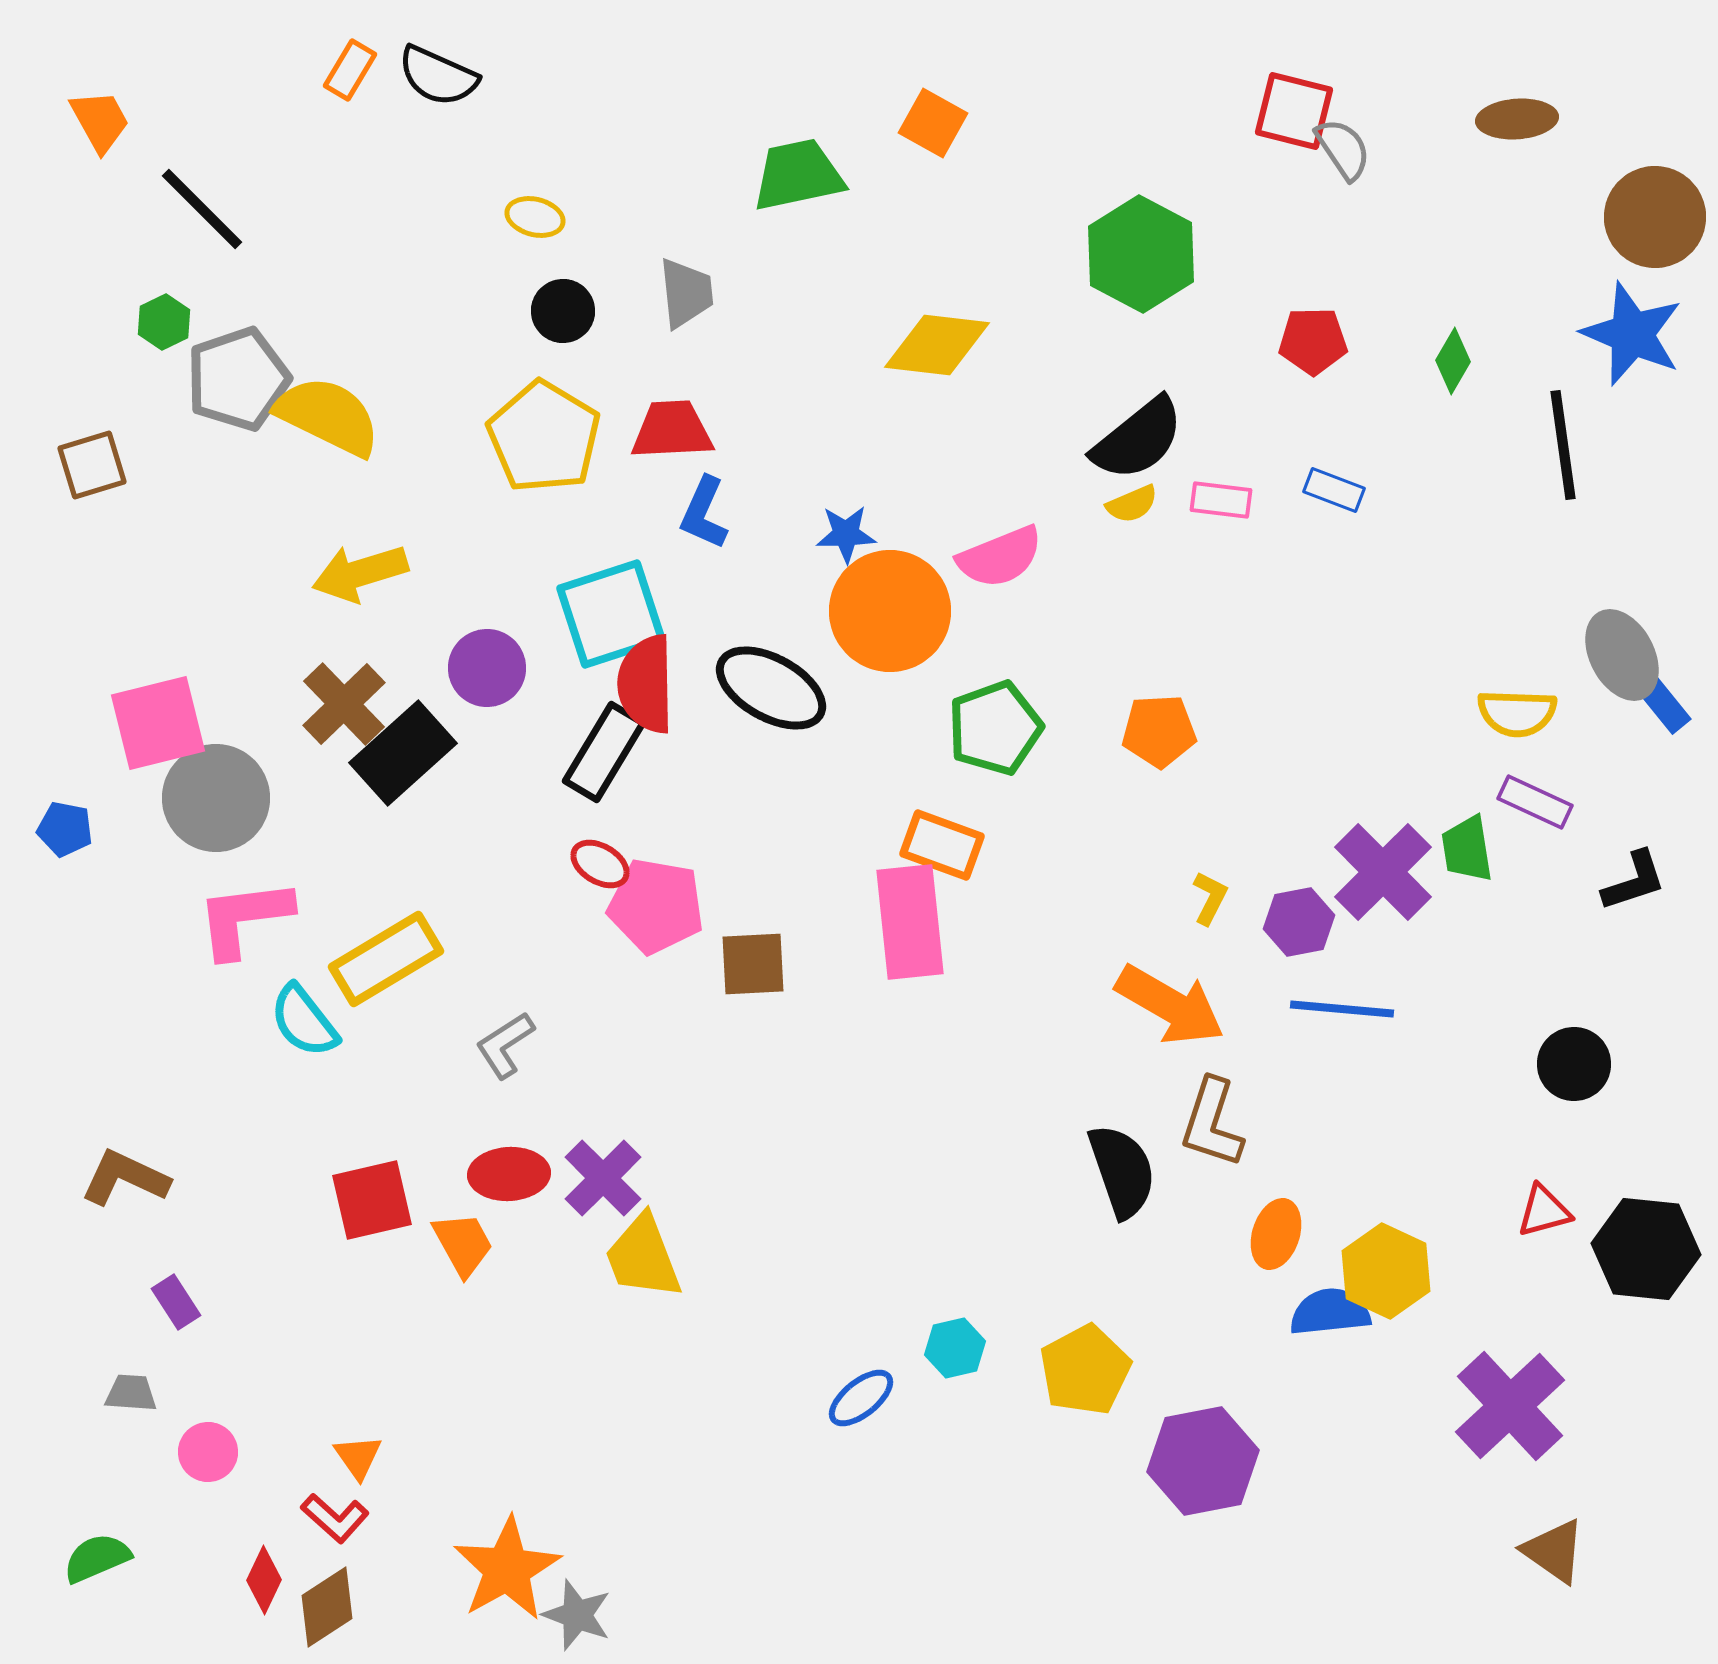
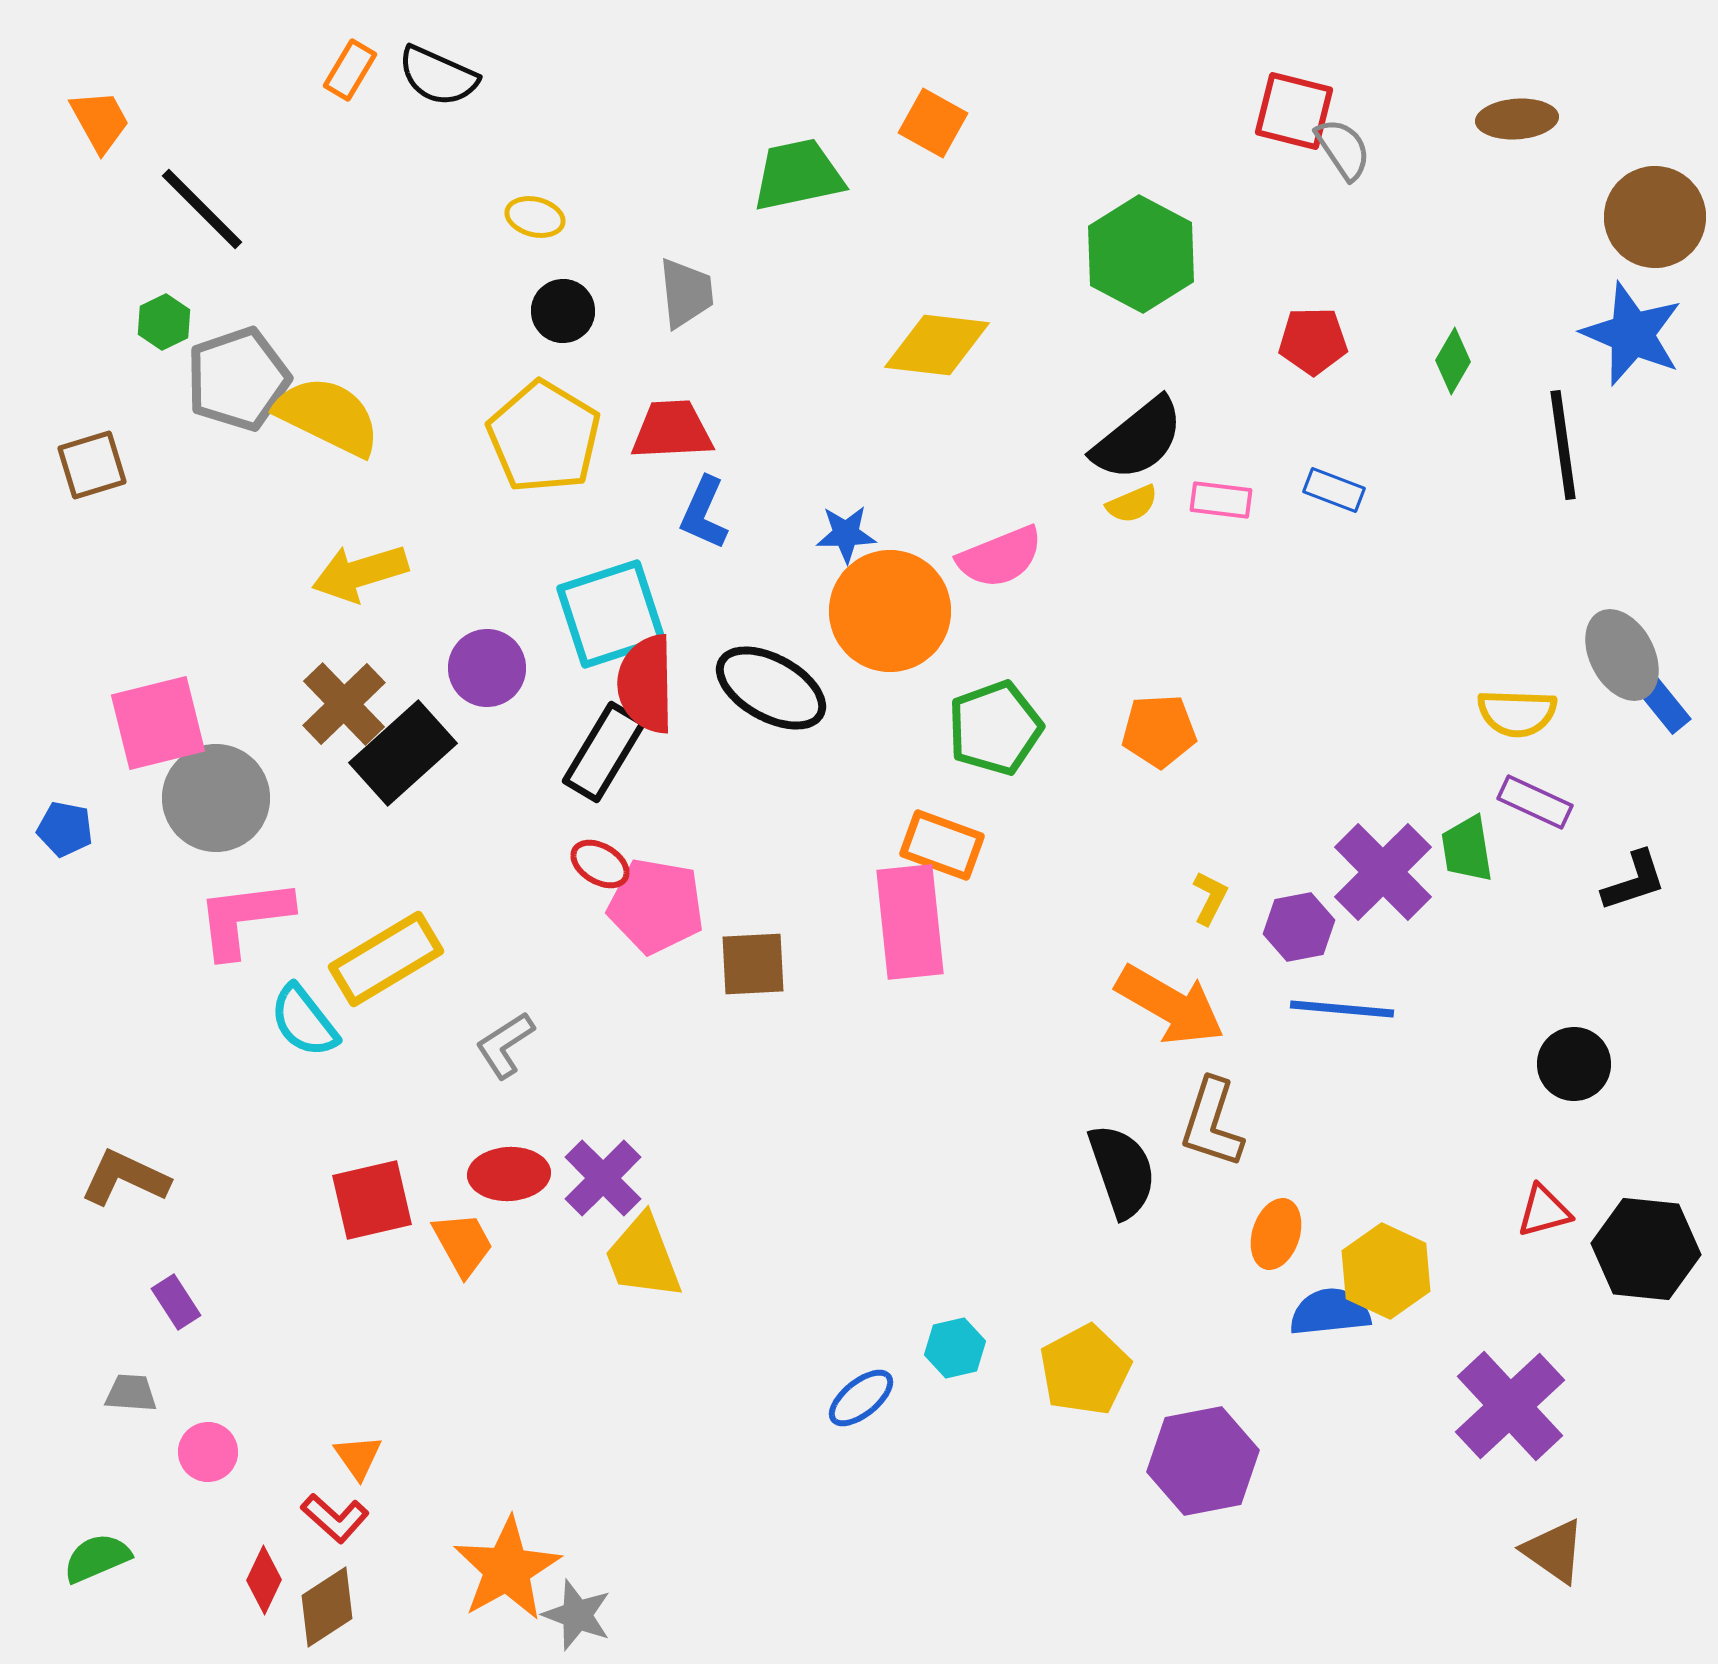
purple hexagon at (1299, 922): moved 5 px down
